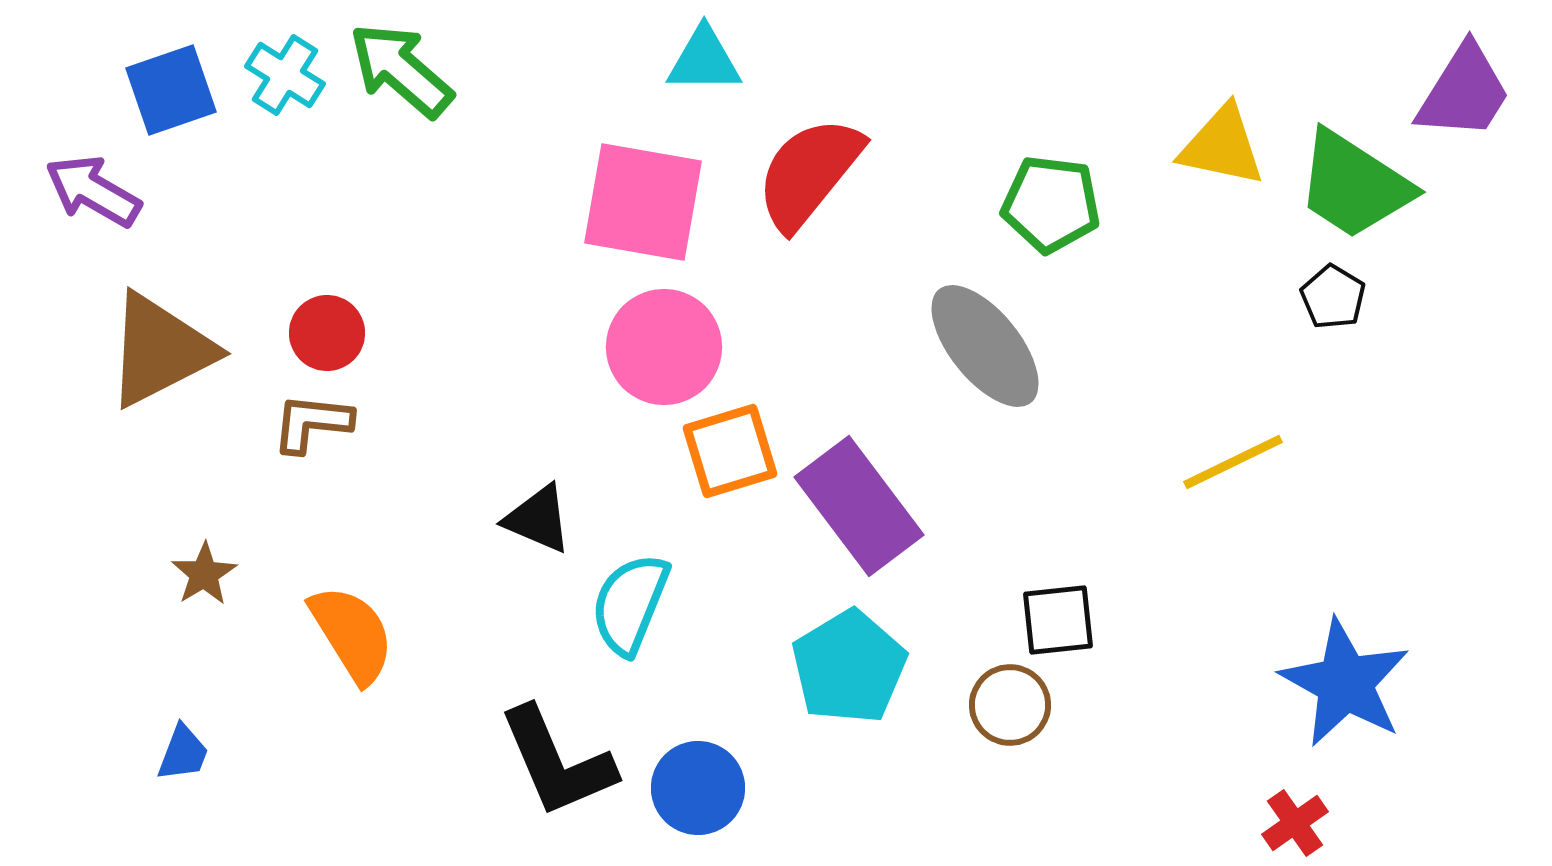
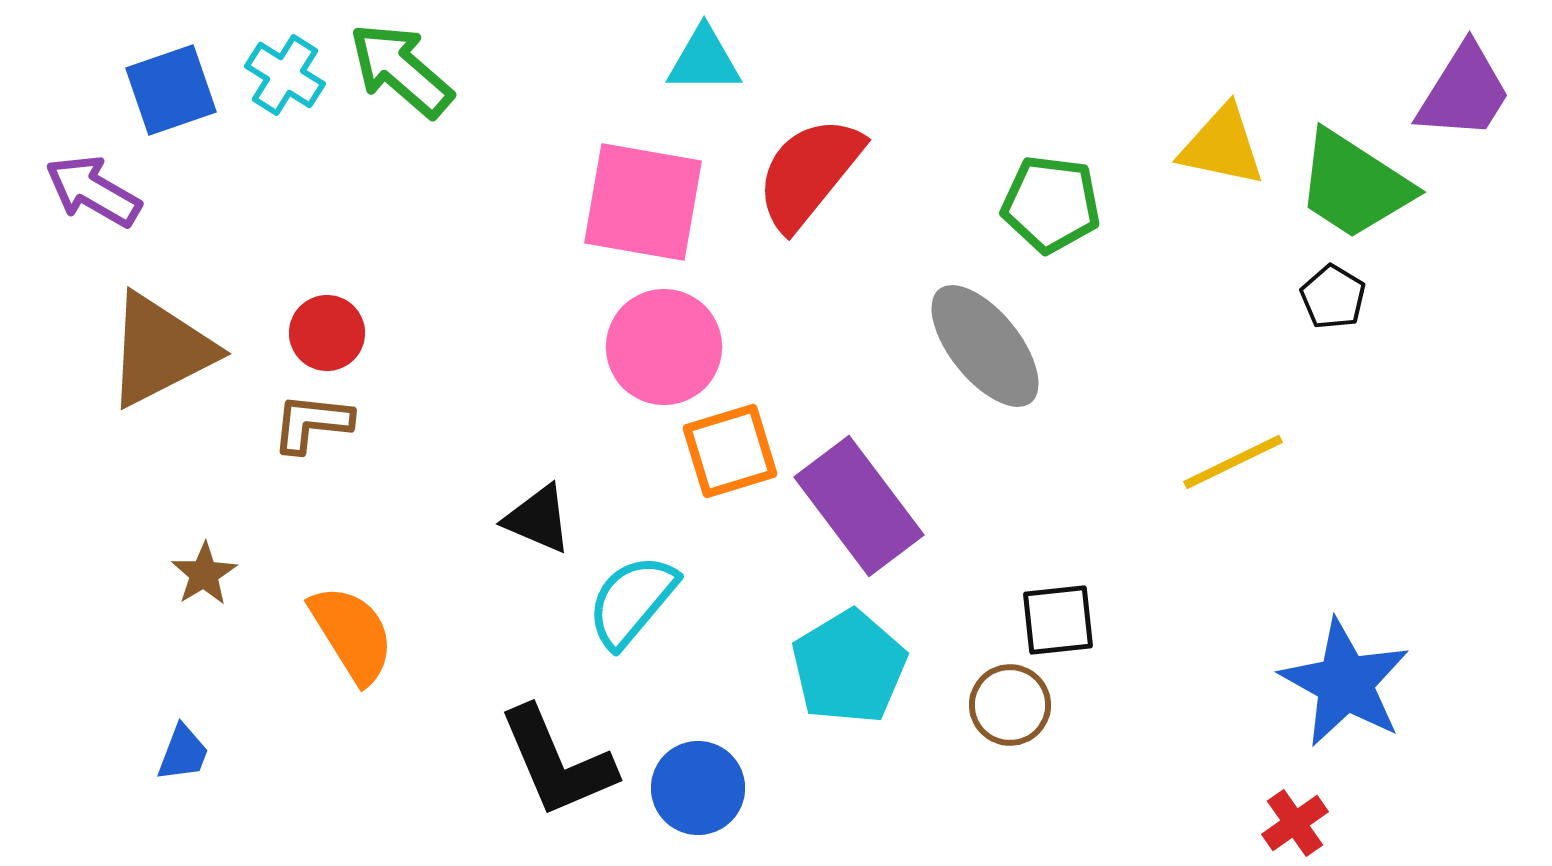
cyan semicircle: moved 2 px right, 3 px up; rotated 18 degrees clockwise
